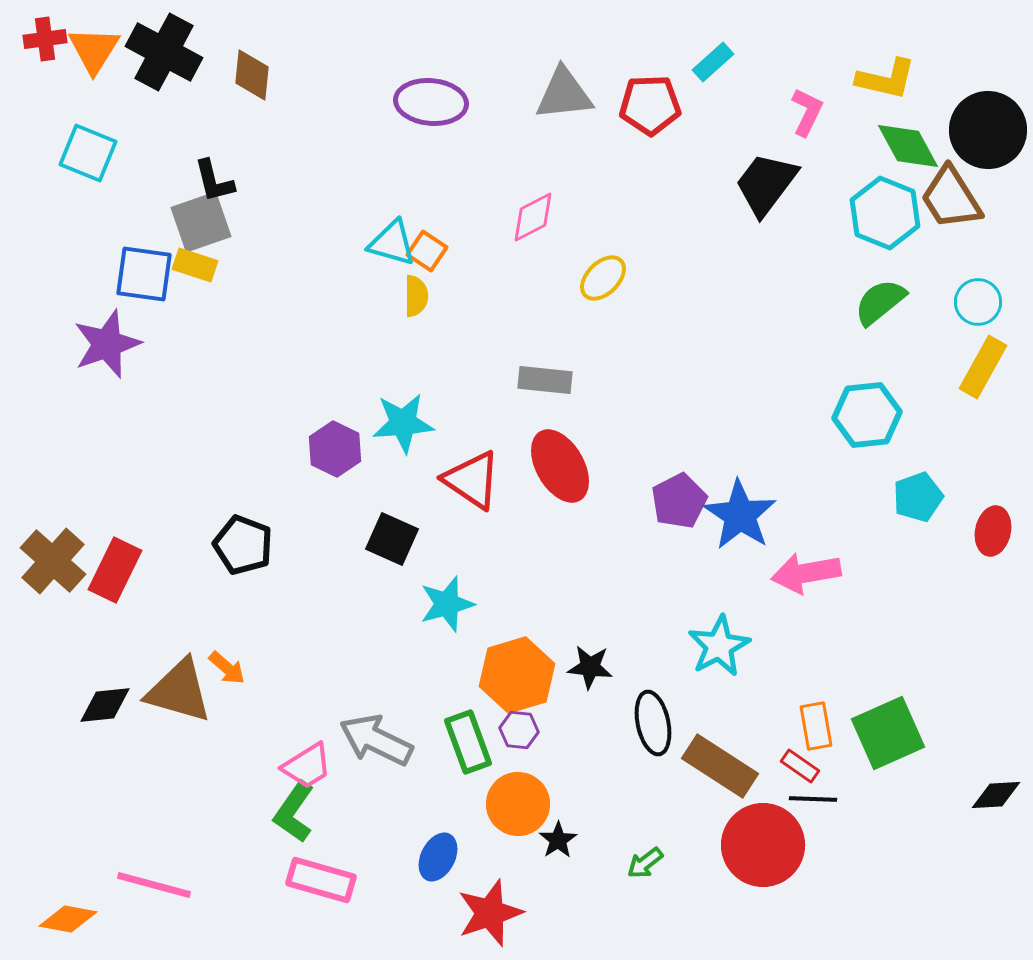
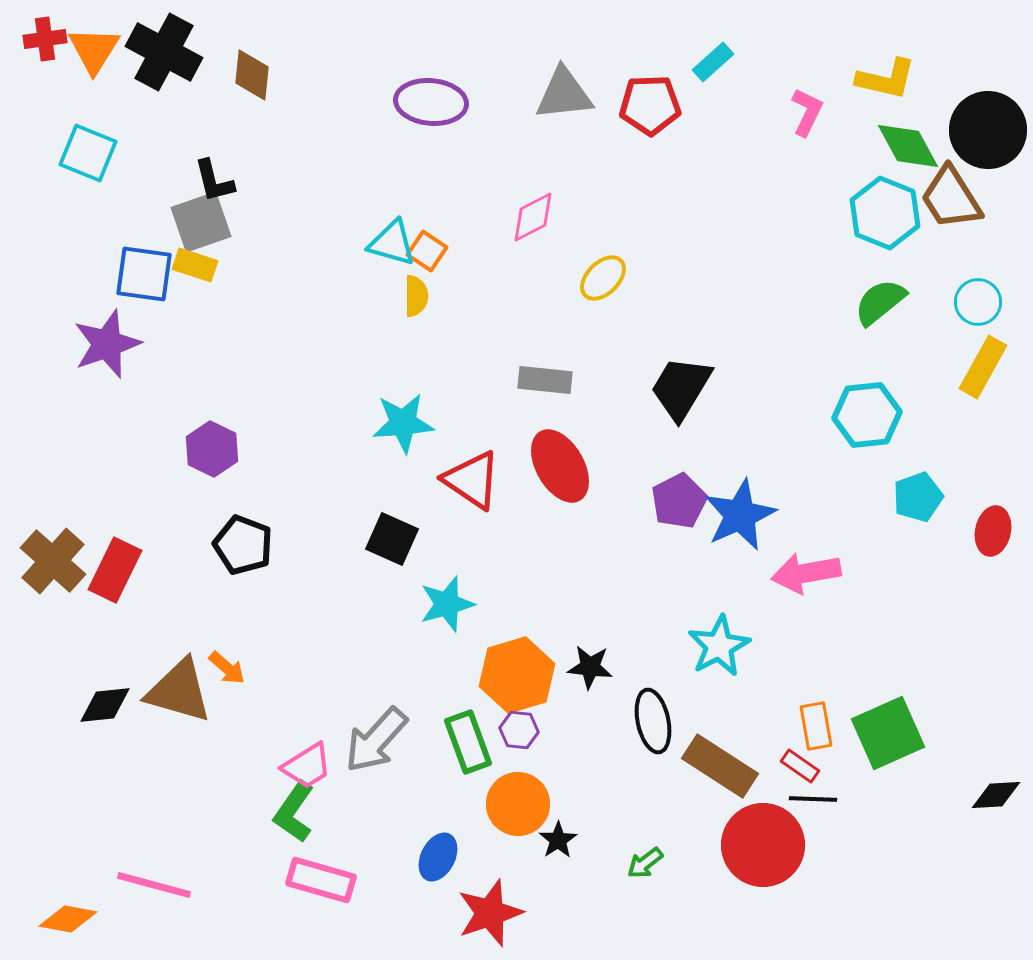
black trapezoid at (766, 184): moved 85 px left, 204 px down; rotated 6 degrees counterclockwise
purple hexagon at (335, 449): moved 123 px left
blue star at (740, 515): rotated 14 degrees clockwise
black ellipse at (653, 723): moved 2 px up
gray arrow at (376, 740): rotated 74 degrees counterclockwise
